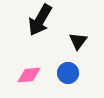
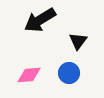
black arrow: rotated 28 degrees clockwise
blue circle: moved 1 px right
